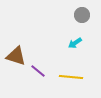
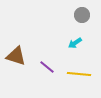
purple line: moved 9 px right, 4 px up
yellow line: moved 8 px right, 3 px up
